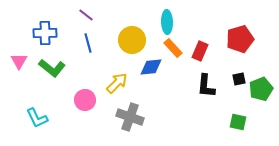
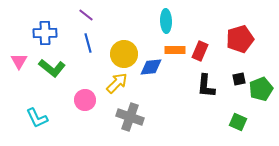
cyan ellipse: moved 1 px left, 1 px up
yellow circle: moved 8 px left, 14 px down
orange rectangle: moved 2 px right, 2 px down; rotated 48 degrees counterclockwise
green square: rotated 12 degrees clockwise
